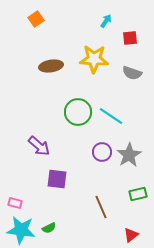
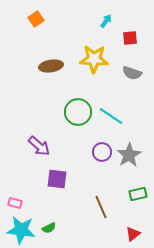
red triangle: moved 2 px right, 1 px up
